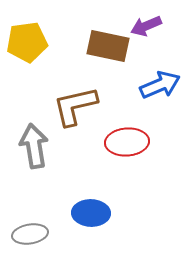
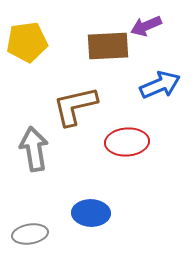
brown rectangle: rotated 15 degrees counterclockwise
gray arrow: moved 3 px down
